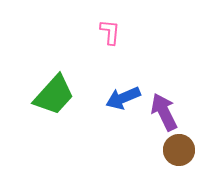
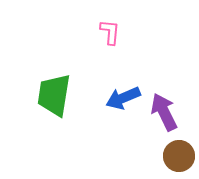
green trapezoid: rotated 147 degrees clockwise
brown circle: moved 6 px down
